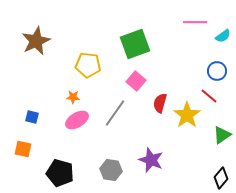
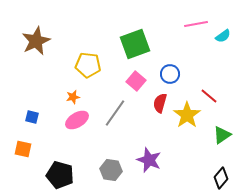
pink line: moved 1 px right, 2 px down; rotated 10 degrees counterclockwise
blue circle: moved 47 px left, 3 px down
orange star: rotated 16 degrees counterclockwise
purple star: moved 2 px left
black pentagon: moved 2 px down
